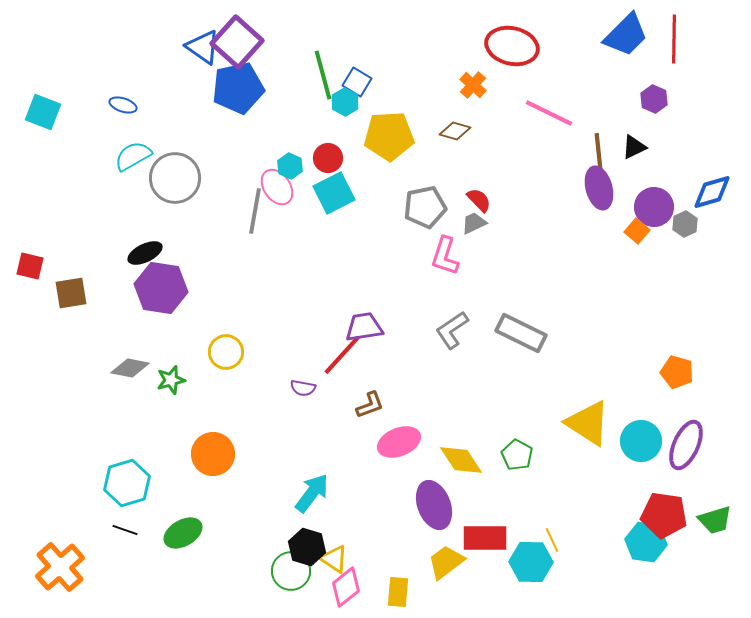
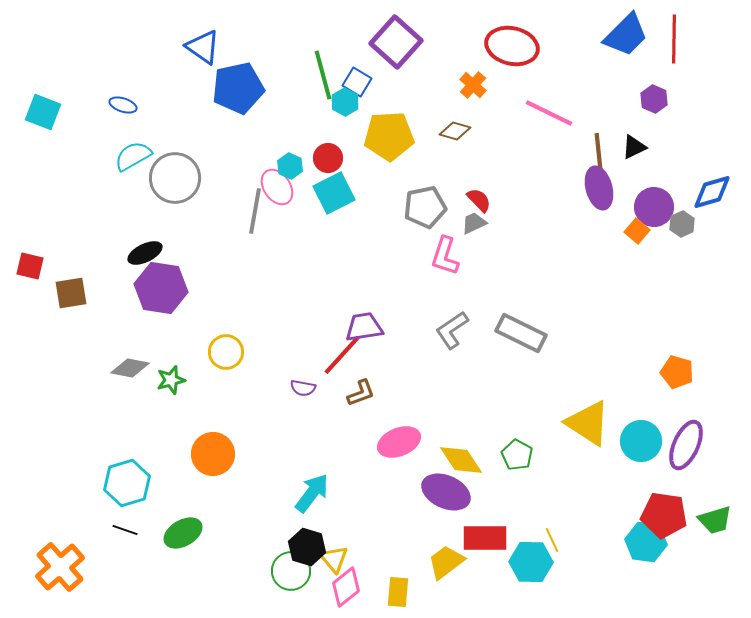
purple square at (237, 42): moved 159 px right
gray hexagon at (685, 224): moved 3 px left
brown L-shape at (370, 405): moved 9 px left, 12 px up
purple ellipse at (434, 505): moved 12 px right, 13 px up; rotated 45 degrees counterclockwise
yellow triangle at (334, 559): rotated 16 degrees clockwise
